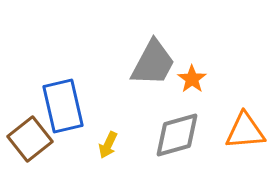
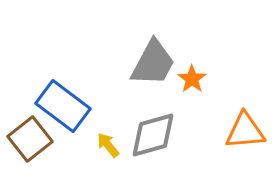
blue rectangle: rotated 40 degrees counterclockwise
gray diamond: moved 24 px left
yellow arrow: rotated 116 degrees clockwise
